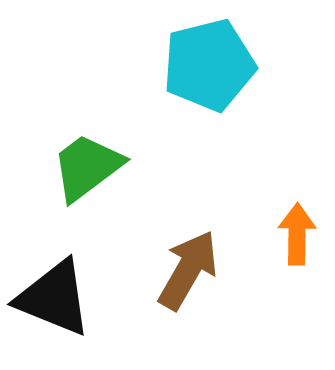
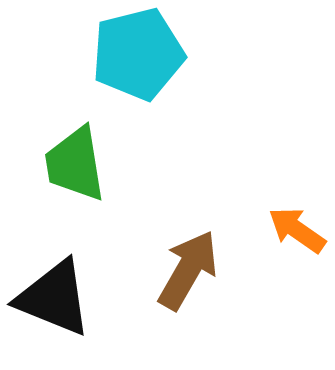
cyan pentagon: moved 71 px left, 11 px up
green trapezoid: moved 12 px left, 3 px up; rotated 62 degrees counterclockwise
orange arrow: moved 4 px up; rotated 56 degrees counterclockwise
